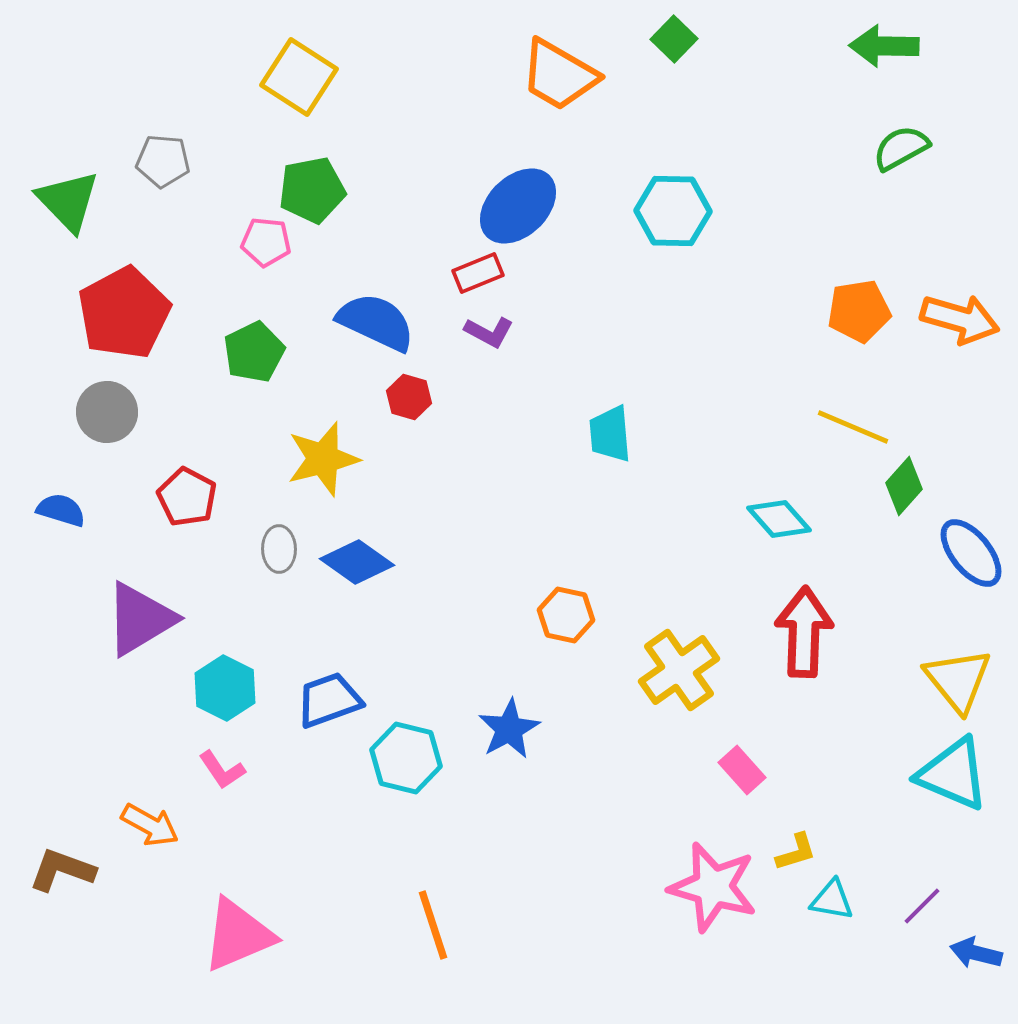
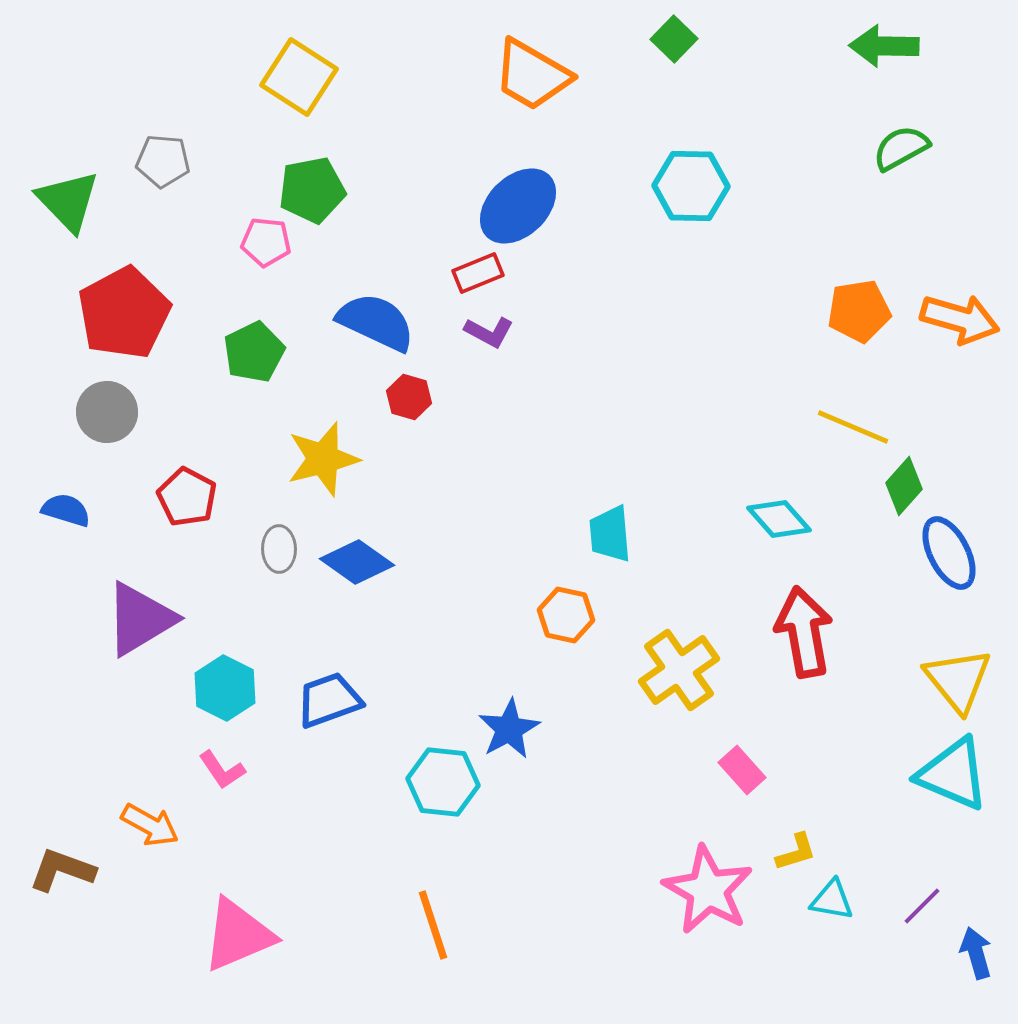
orange trapezoid at (559, 75): moved 27 px left
cyan hexagon at (673, 211): moved 18 px right, 25 px up
cyan trapezoid at (610, 434): moved 100 px down
blue semicircle at (61, 510): moved 5 px right
blue ellipse at (971, 553): moved 22 px left; rotated 12 degrees clockwise
red arrow at (804, 632): rotated 12 degrees counterclockwise
cyan hexagon at (406, 758): moved 37 px right, 24 px down; rotated 8 degrees counterclockwise
pink star at (713, 887): moved 5 px left, 3 px down; rotated 14 degrees clockwise
blue arrow at (976, 953): rotated 60 degrees clockwise
